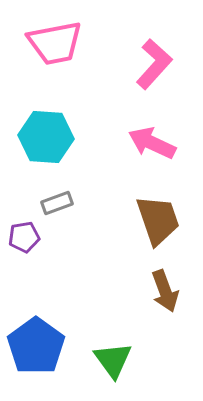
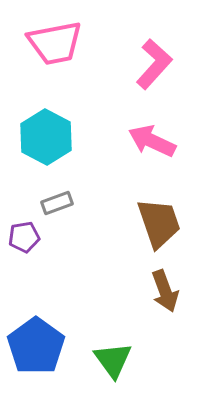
cyan hexagon: rotated 24 degrees clockwise
pink arrow: moved 2 px up
brown trapezoid: moved 1 px right, 3 px down
